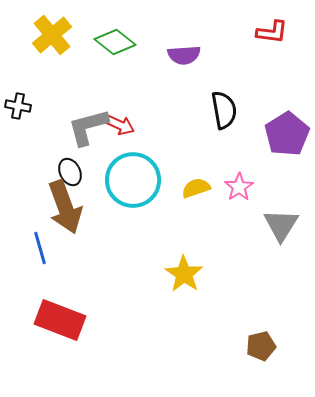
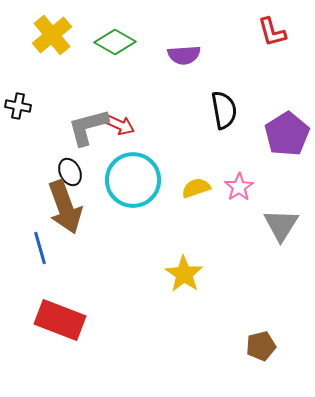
red L-shape: rotated 68 degrees clockwise
green diamond: rotated 9 degrees counterclockwise
